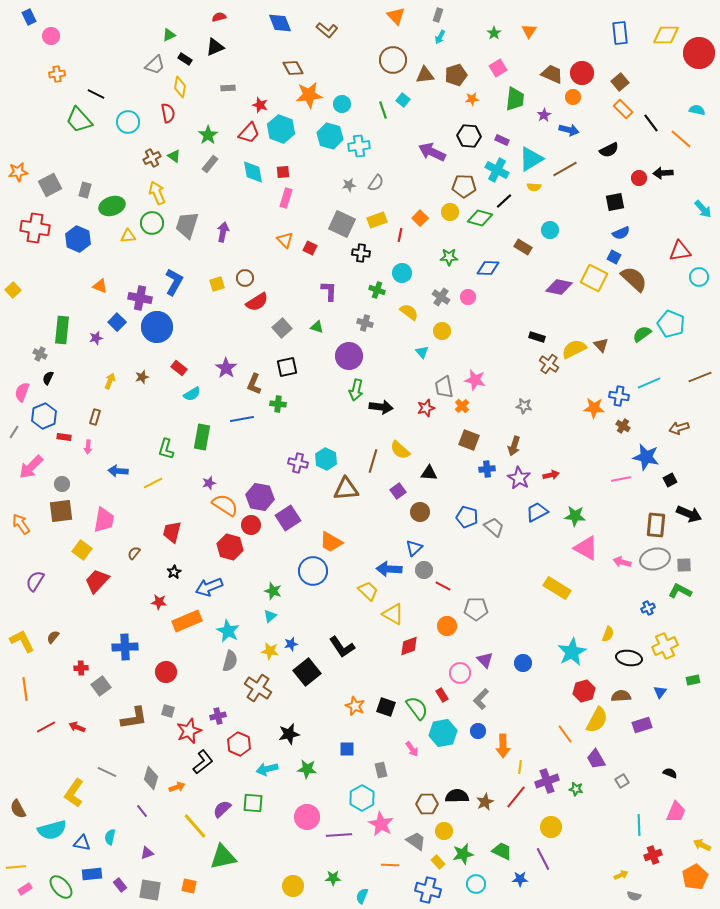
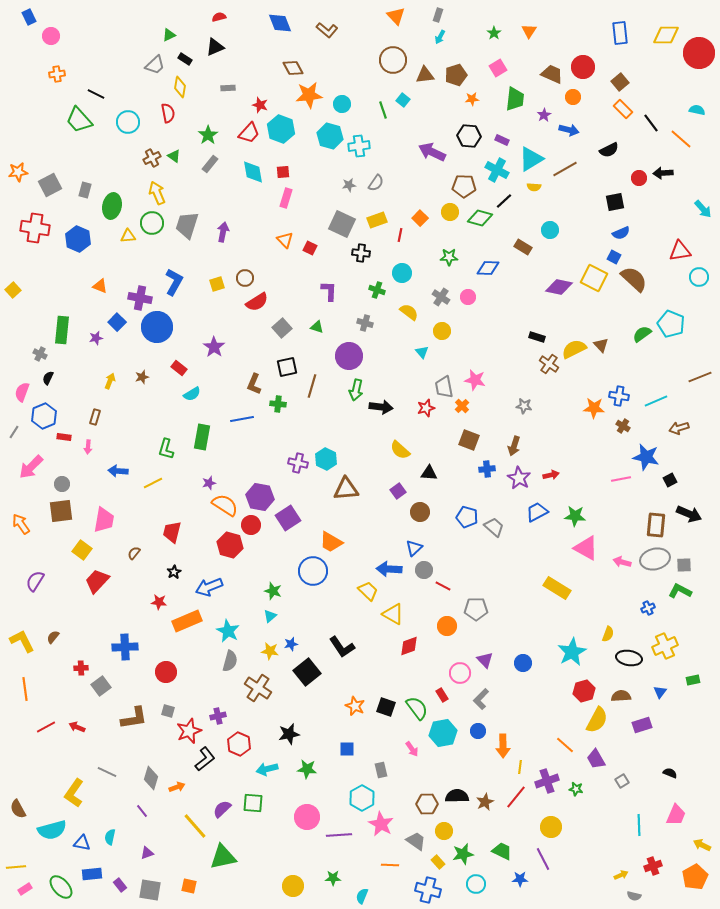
red circle at (582, 73): moved 1 px right, 6 px up
green ellipse at (112, 206): rotated 60 degrees counterclockwise
purple star at (226, 368): moved 12 px left, 21 px up
cyan line at (649, 383): moved 7 px right, 18 px down
brown line at (373, 461): moved 61 px left, 75 px up
red hexagon at (230, 547): moved 2 px up
orange line at (565, 734): moved 11 px down; rotated 12 degrees counterclockwise
black L-shape at (203, 762): moved 2 px right, 3 px up
pink trapezoid at (676, 812): moved 3 px down
red cross at (653, 855): moved 11 px down
